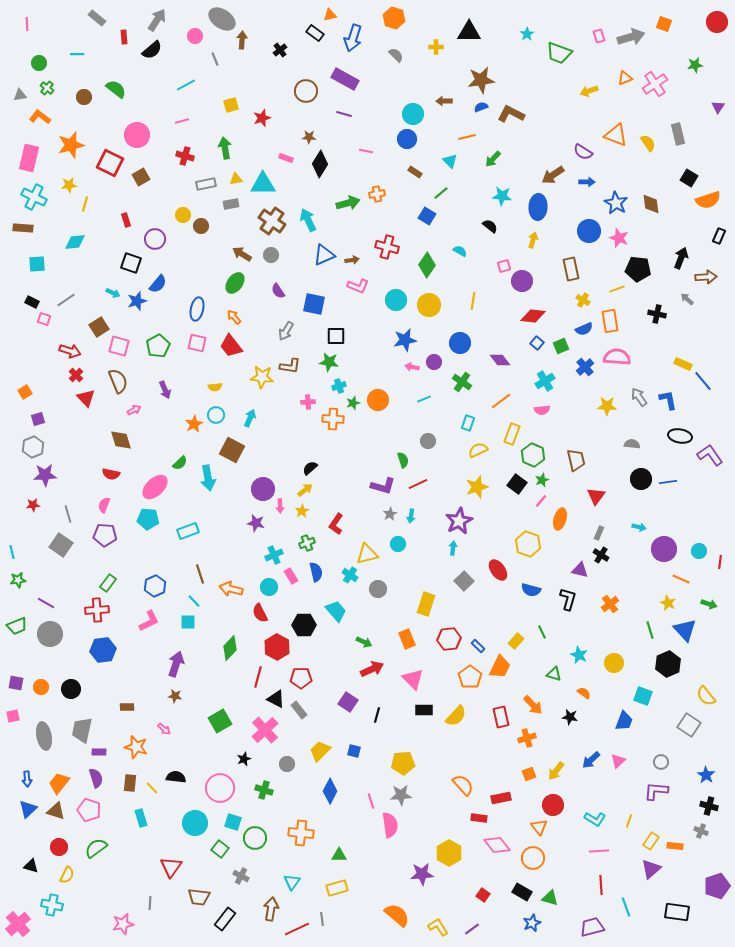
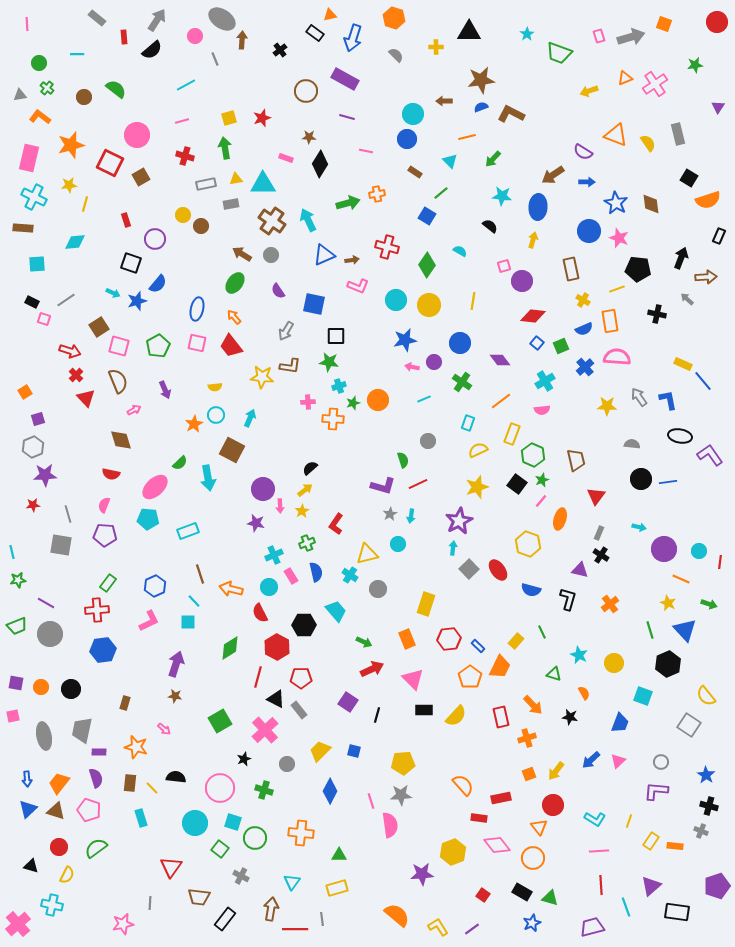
yellow square at (231, 105): moved 2 px left, 13 px down
purple line at (344, 114): moved 3 px right, 3 px down
gray square at (61, 545): rotated 25 degrees counterclockwise
gray square at (464, 581): moved 5 px right, 12 px up
green diamond at (230, 648): rotated 15 degrees clockwise
orange semicircle at (584, 693): rotated 24 degrees clockwise
brown rectangle at (127, 707): moved 2 px left, 4 px up; rotated 72 degrees counterclockwise
blue trapezoid at (624, 721): moved 4 px left, 2 px down
yellow hexagon at (449, 853): moved 4 px right, 1 px up; rotated 10 degrees clockwise
purple triangle at (651, 869): moved 17 px down
red line at (297, 929): moved 2 px left; rotated 25 degrees clockwise
